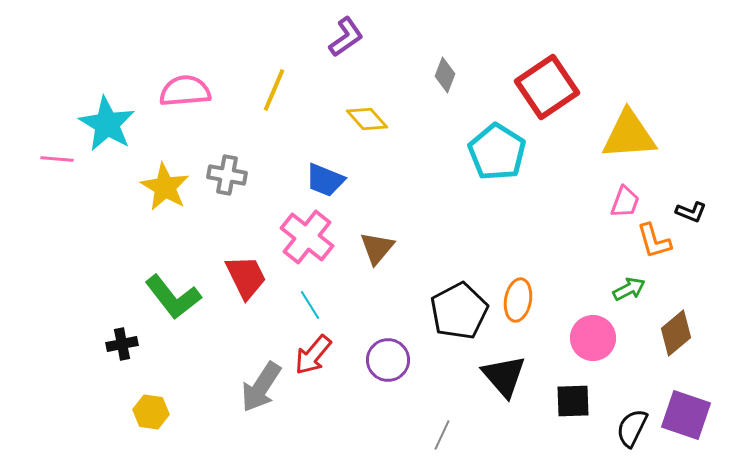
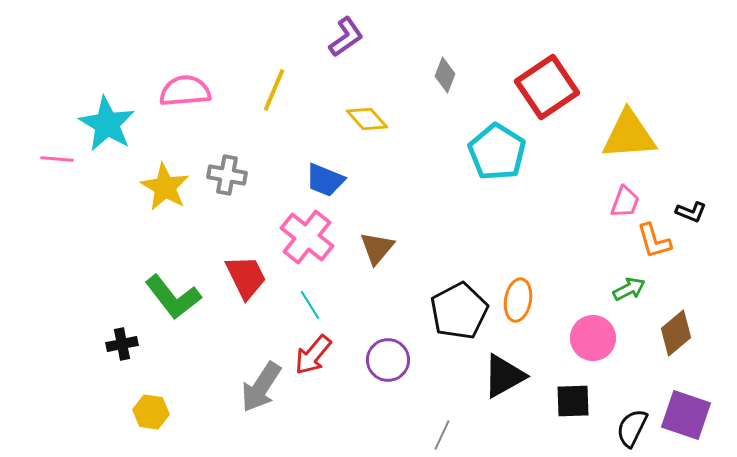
black triangle: rotated 42 degrees clockwise
